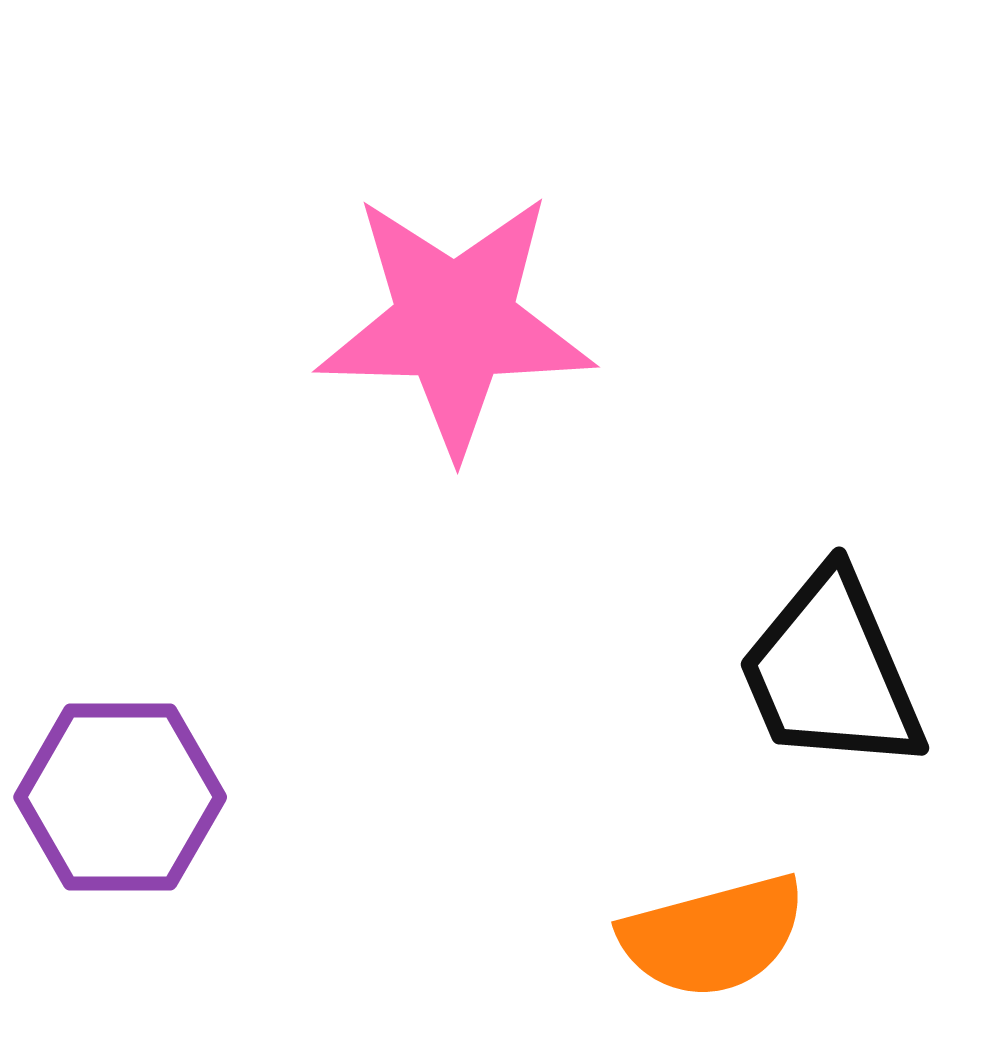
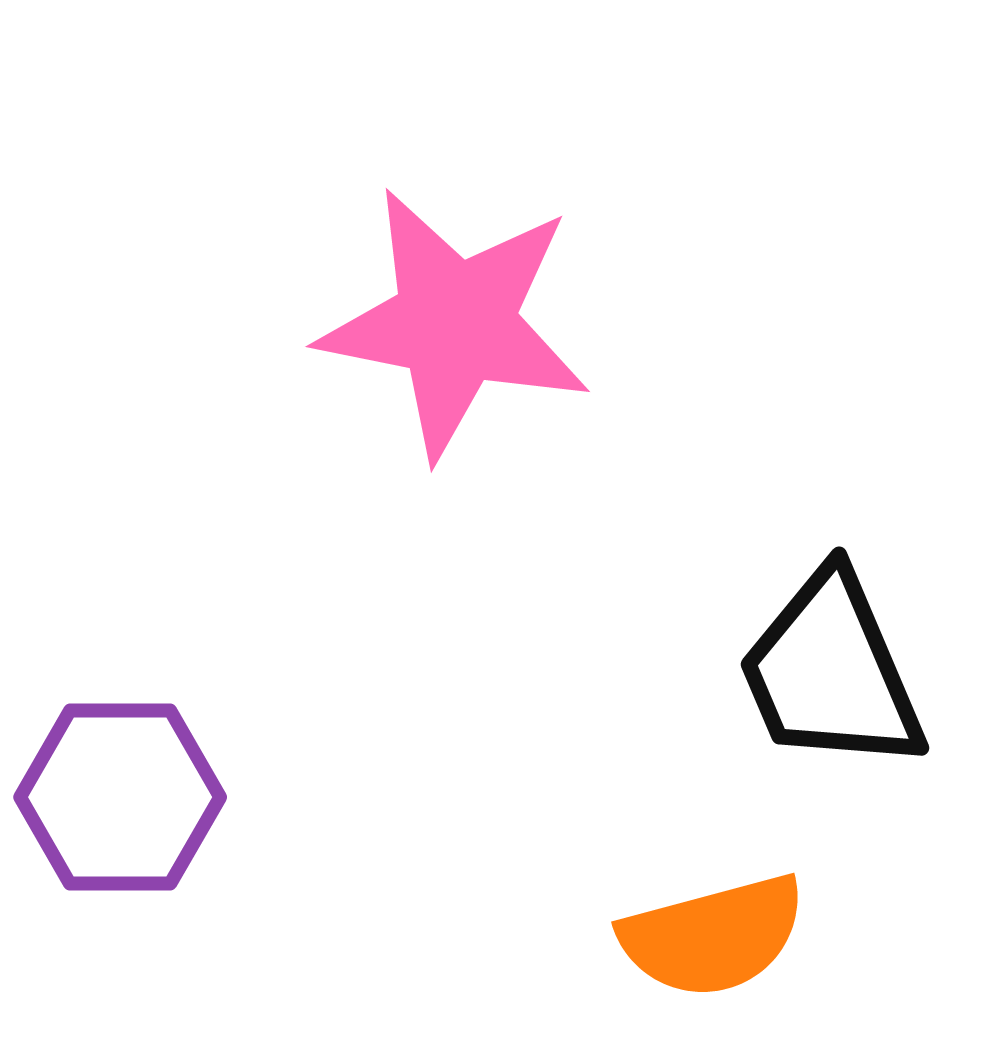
pink star: rotated 10 degrees clockwise
